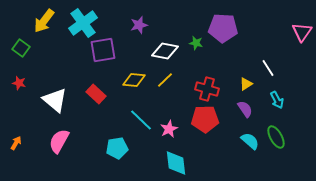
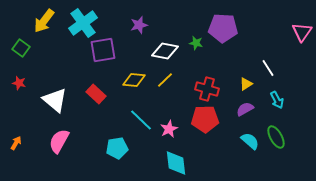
purple semicircle: rotated 84 degrees counterclockwise
